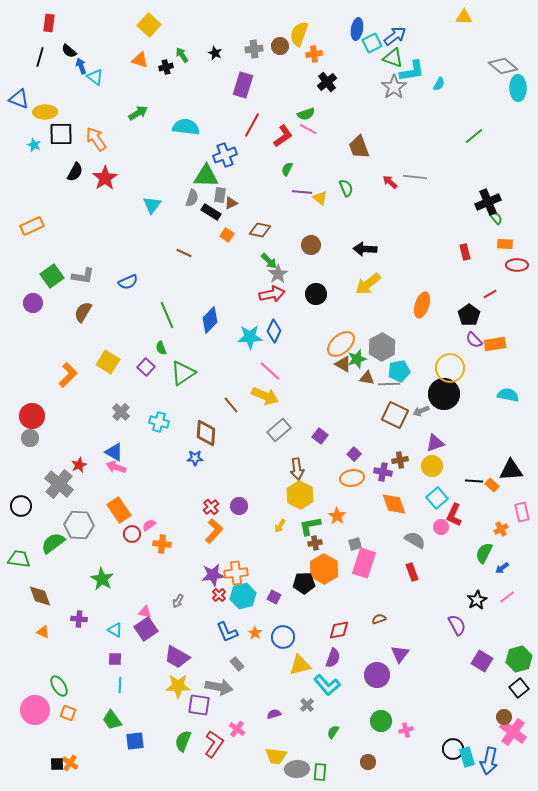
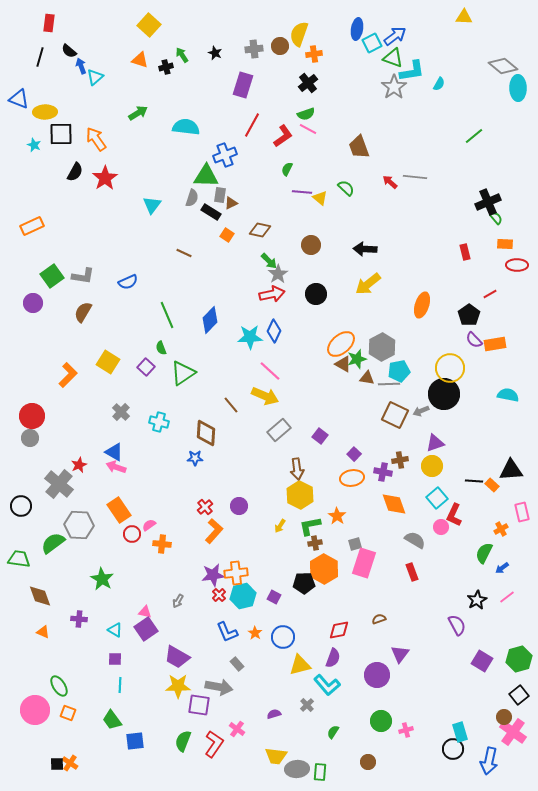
cyan triangle at (95, 77): rotated 42 degrees clockwise
black cross at (327, 82): moved 19 px left, 1 px down
green semicircle at (346, 188): rotated 24 degrees counterclockwise
red cross at (211, 507): moved 6 px left
black square at (519, 688): moved 7 px down
cyan rectangle at (467, 757): moved 7 px left, 25 px up
